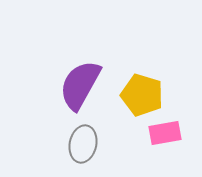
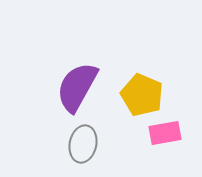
purple semicircle: moved 3 px left, 2 px down
yellow pentagon: rotated 6 degrees clockwise
